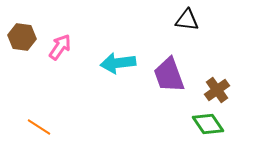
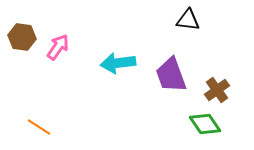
black triangle: moved 1 px right
pink arrow: moved 2 px left
purple trapezoid: moved 2 px right
green diamond: moved 3 px left
